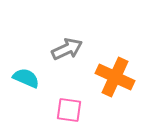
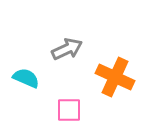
pink square: rotated 8 degrees counterclockwise
